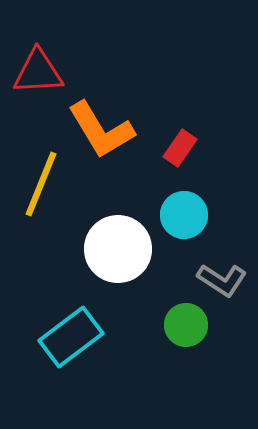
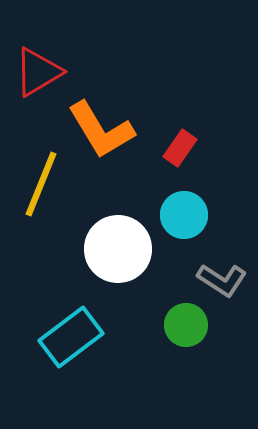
red triangle: rotated 28 degrees counterclockwise
